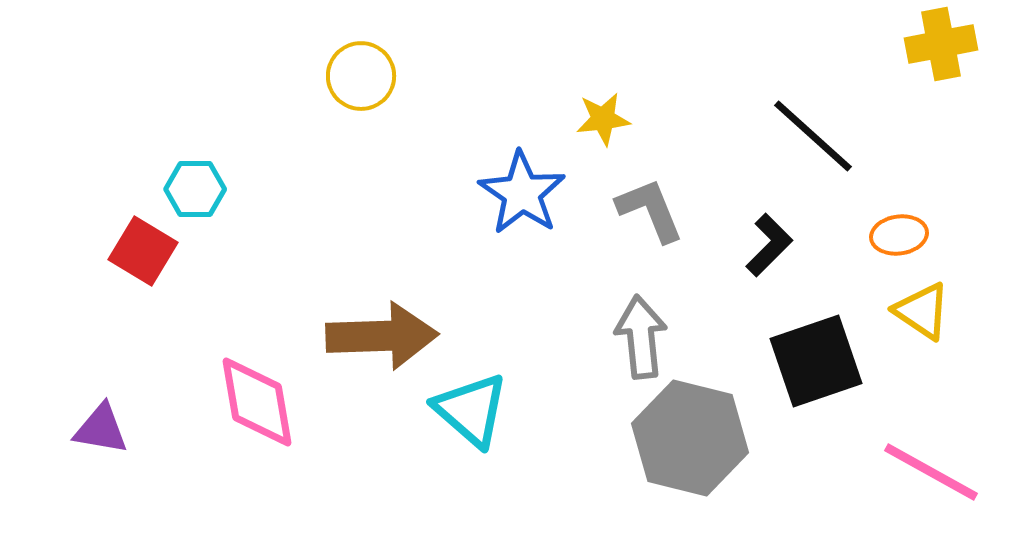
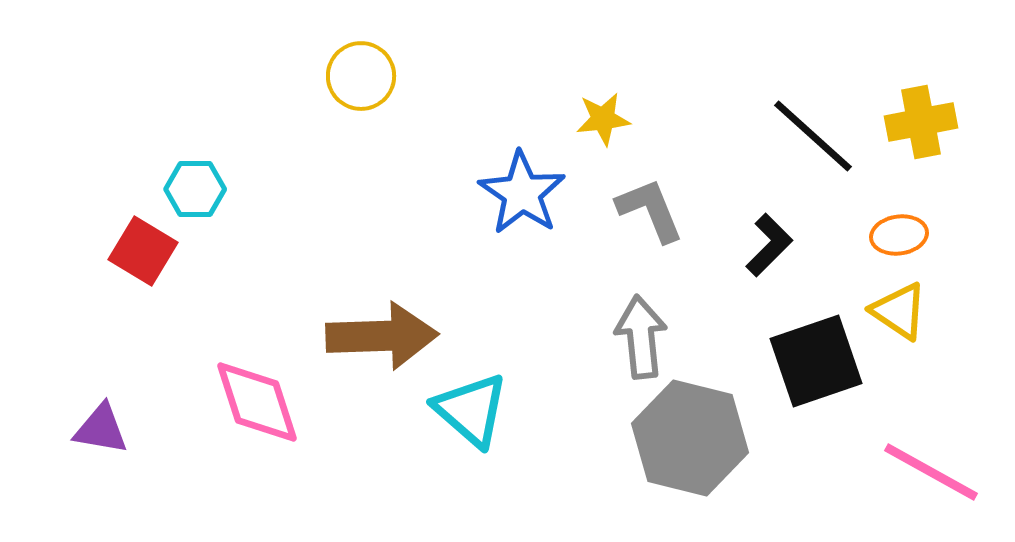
yellow cross: moved 20 px left, 78 px down
yellow triangle: moved 23 px left
pink diamond: rotated 8 degrees counterclockwise
